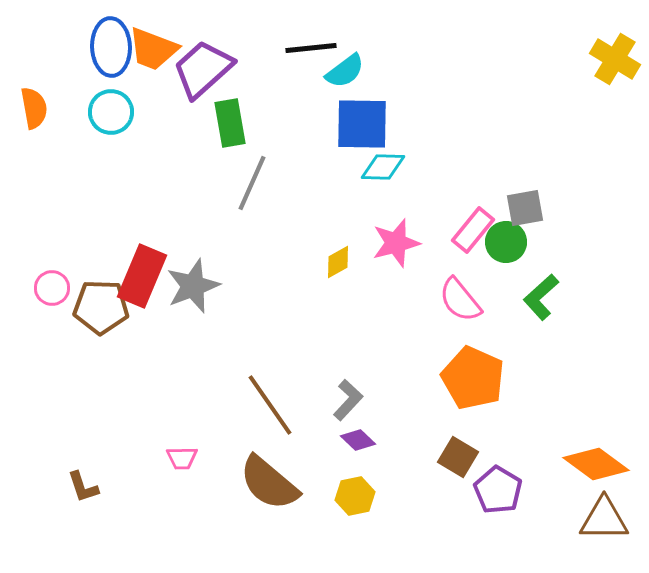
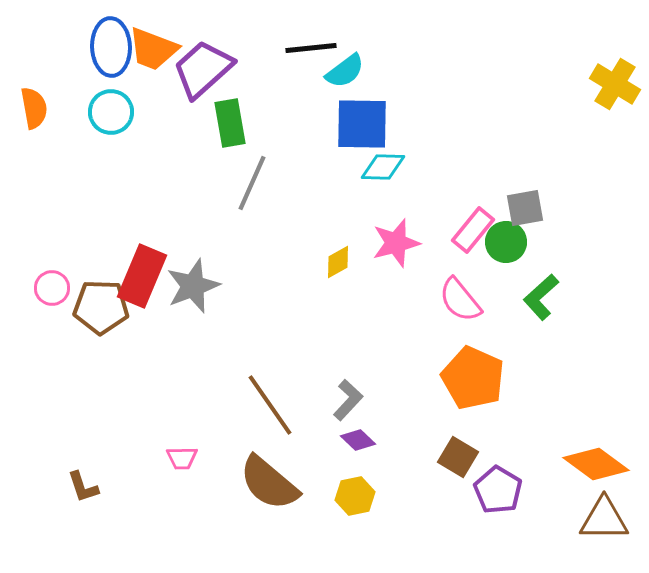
yellow cross: moved 25 px down
